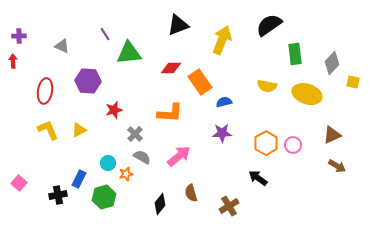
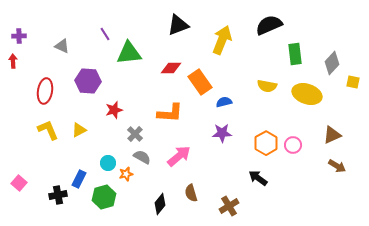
black semicircle: rotated 12 degrees clockwise
